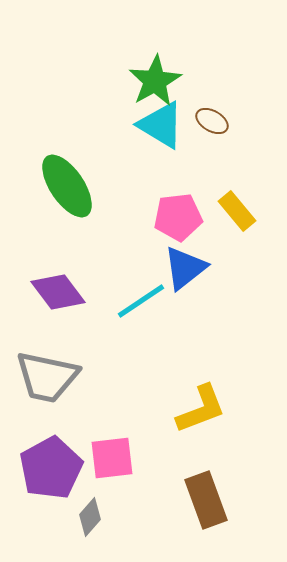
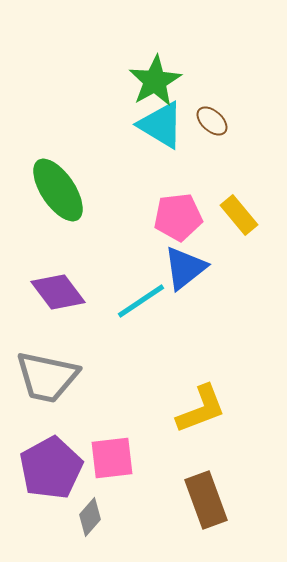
brown ellipse: rotated 12 degrees clockwise
green ellipse: moved 9 px left, 4 px down
yellow rectangle: moved 2 px right, 4 px down
